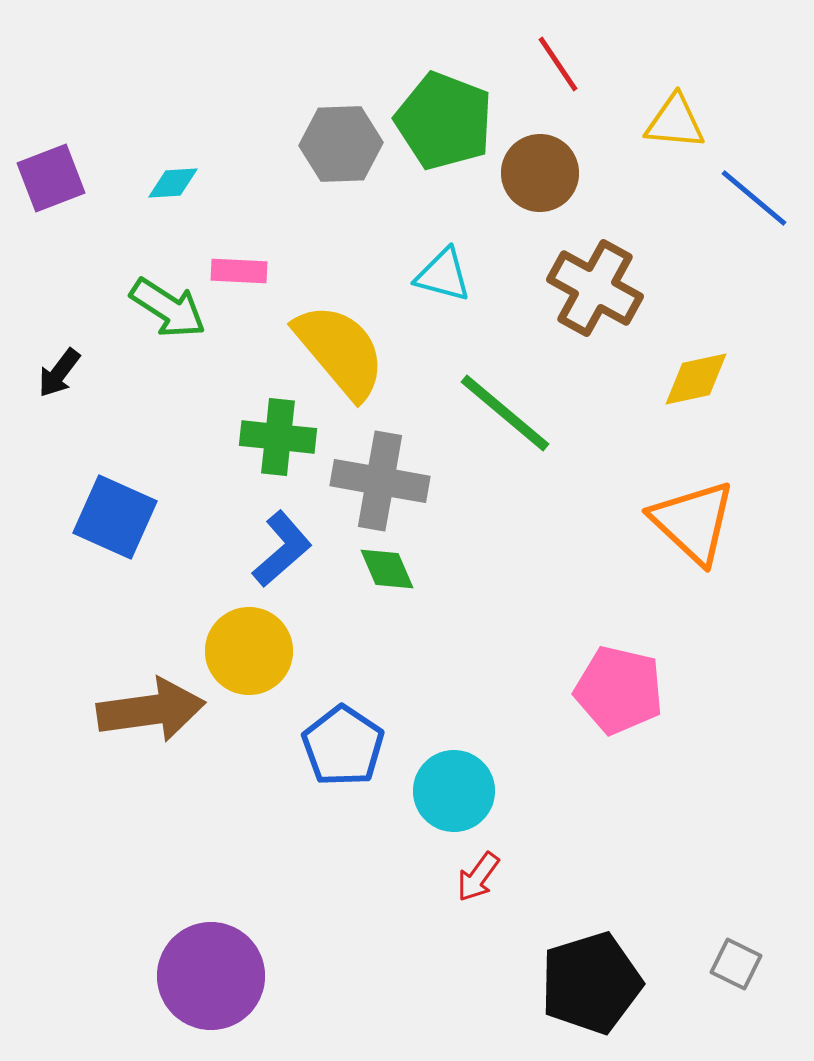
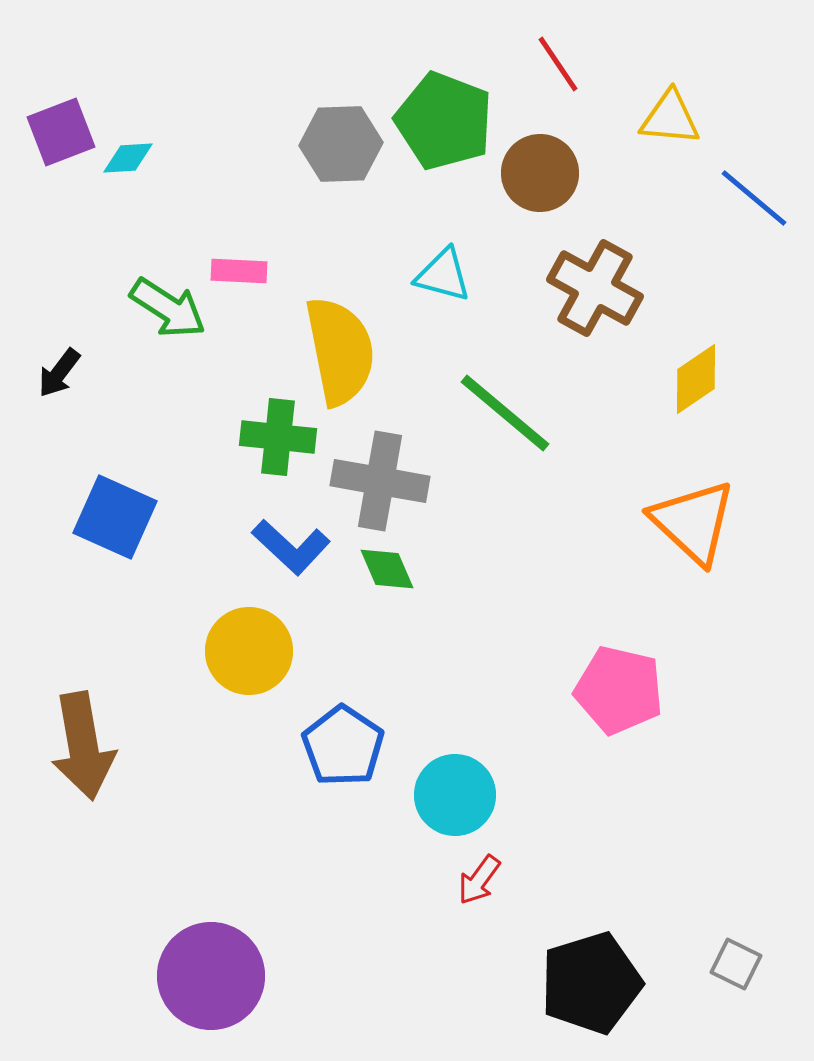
yellow triangle: moved 5 px left, 4 px up
purple square: moved 10 px right, 46 px up
cyan diamond: moved 45 px left, 25 px up
yellow semicircle: rotated 29 degrees clockwise
yellow diamond: rotated 22 degrees counterclockwise
blue L-shape: moved 9 px right, 2 px up; rotated 84 degrees clockwise
brown arrow: moved 68 px left, 36 px down; rotated 88 degrees clockwise
cyan circle: moved 1 px right, 4 px down
red arrow: moved 1 px right, 3 px down
